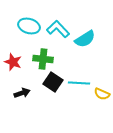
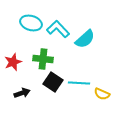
cyan ellipse: moved 2 px right, 3 px up
cyan semicircle: rotated 10 degrees counterclockwise
red star: rotated 30 degrees clockwise
